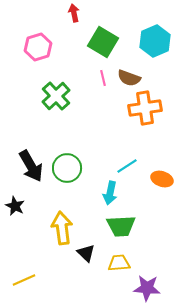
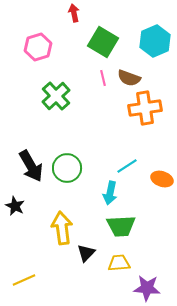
black triangle: rotated 30 degrees clockwise
